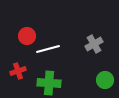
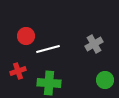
red circle: moved 1 px left
